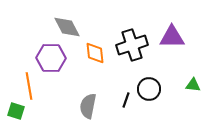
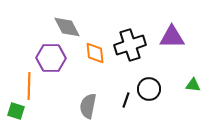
black cross: moved 2 px left
orange line: rotated 12 degrees clockwise
